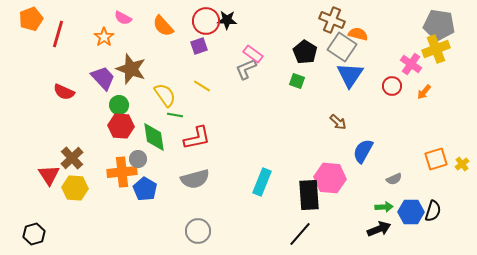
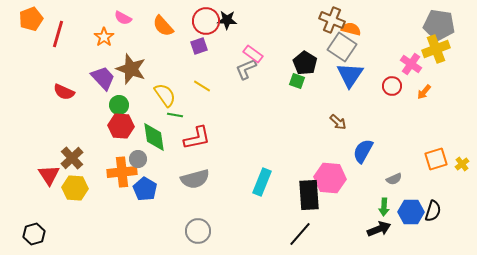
orange semicircle at (358, 34): moved 7 px left, 5 px up
black pentagon at (305, 52): moved 11 px down
green arrow at (384, 207): rotated 96 degrees clockwise
